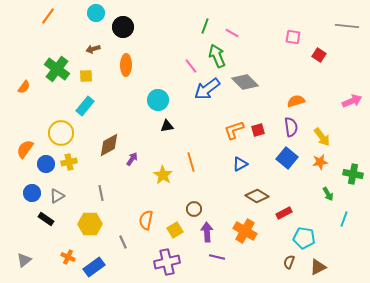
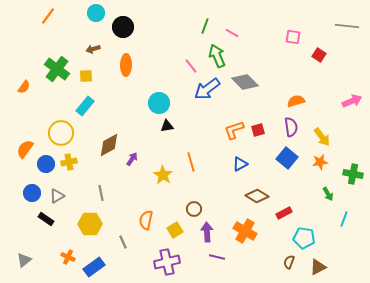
cyan circle at (158, 100): moved 1 px right, 3 px down
